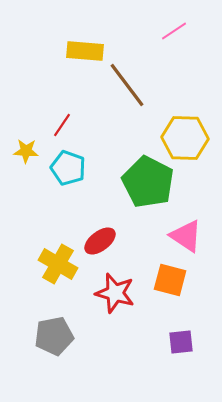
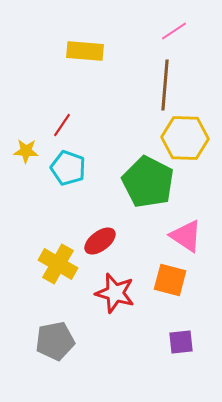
brown line: moved 38 px right; rotated 42 degrees clockwise
gray pentagon: moved 1 px right, 5 px down
